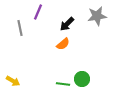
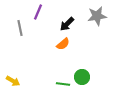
green circle: moved 2 px up
